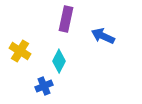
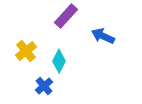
purple rectangle: moved 3 px up; rotated 30 degrees clockwise
yellow cross: moved 6 px right; rotated 20 degrees clockwise
blue cross: rotated 18 degrees counterclockwise
